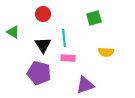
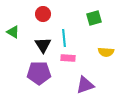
purple pentagon: rotated 15 degrees counterclockwise
